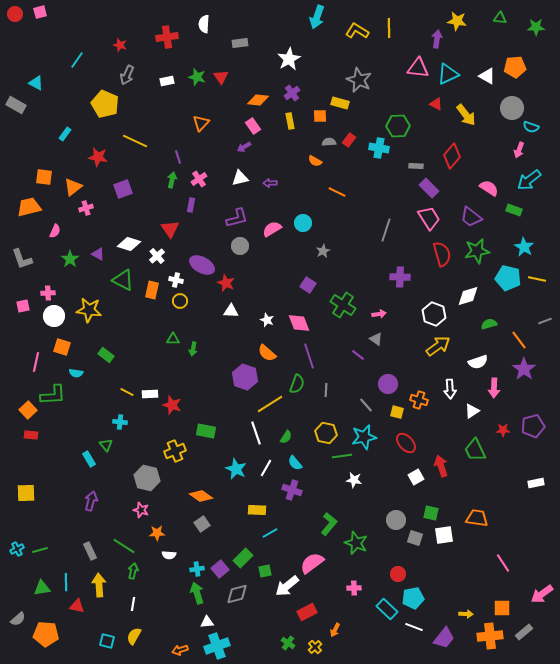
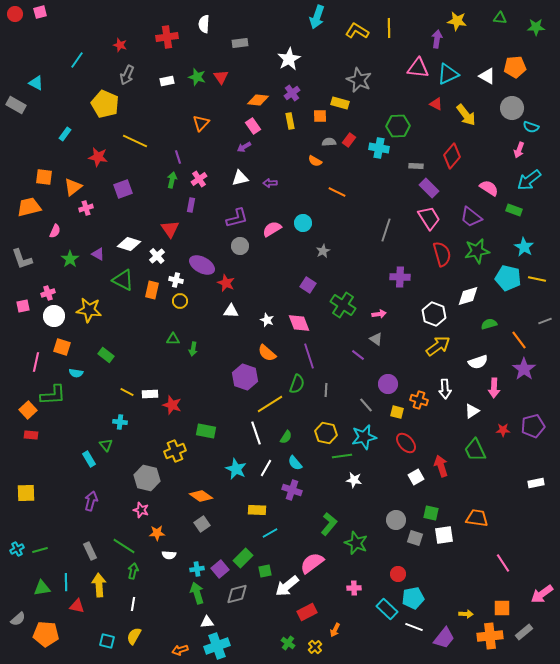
pink cross at (48, 293): rotated 16 degrees counterclockwise
white arrow at (450, 389): moved 5 px left
